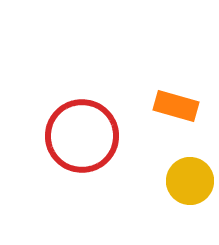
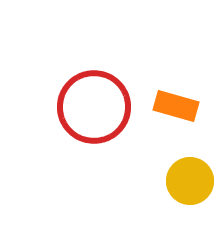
red circle: moved 12 px right, 29 px up
